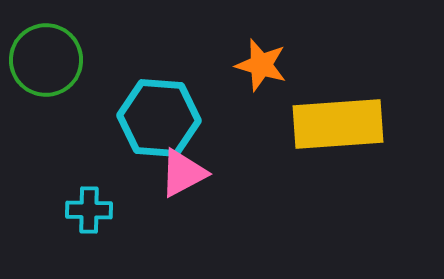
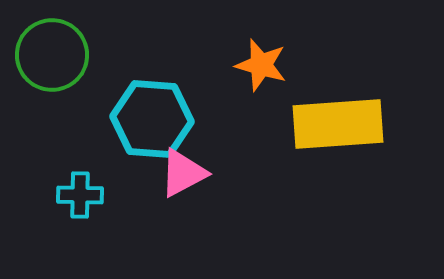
green circle: moved 6 px right, 5 px up
cyan hexagon: moved 7 px left, 1 px down
cyan cross: moved 9 px left, 15 px up
